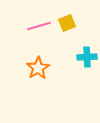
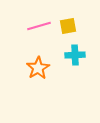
yellow square: moved 1 px right, 3 px down; rotated 12 degrees clockwise
cyan cross: moved 12 px left, 2 px up
